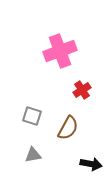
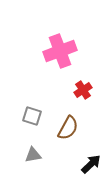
red cross: moved 1 px right
black arrow: rotated 55 degrees counterclockwise
